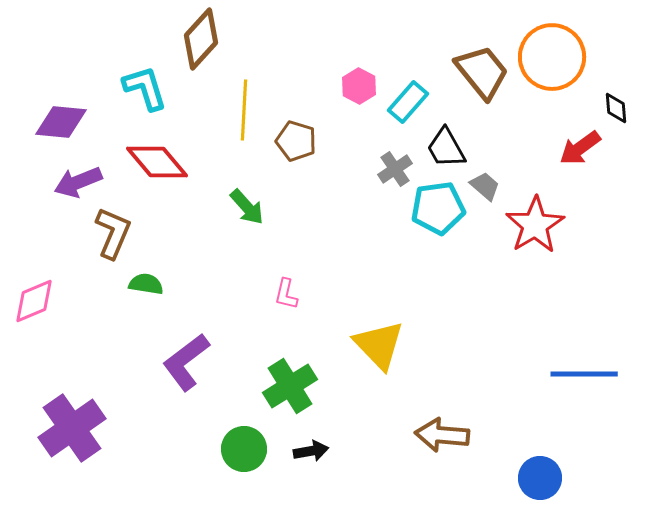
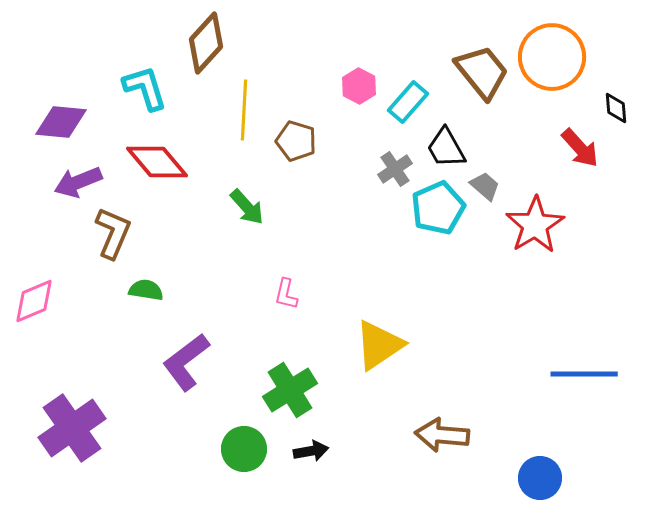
brown diamond: moved 5 px right, 4 px down
red arrow: rotated 96 degrees counterclockwise
cyan pentagon: rotated 16 degrees counterclockwise
green semicircle: moved 6 px down
yellow triangle: rotated 40 degrees clockwise
green cross: moved 4 px down
